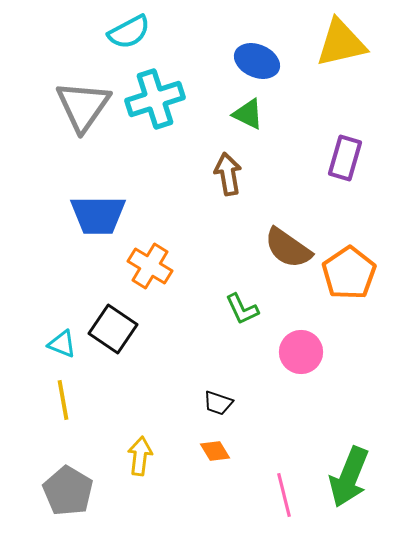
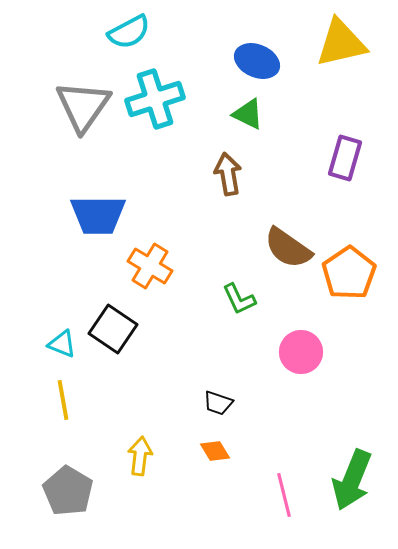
green L-shape: moved 3 px left, 10 px up
green arrow: moved 3 px right, 3 px down
